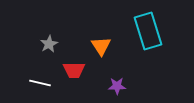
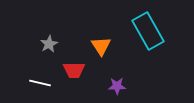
cyan rectangle: rotated 12 degrees counterclockwise
